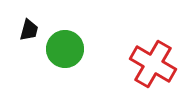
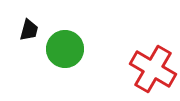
red cross: moved 5 px down
